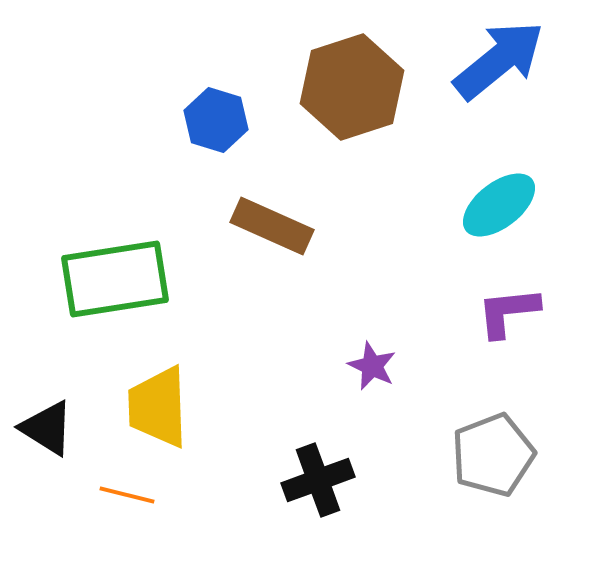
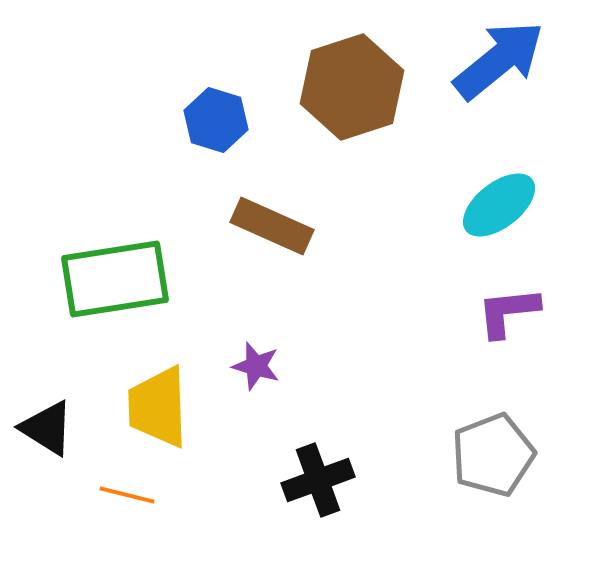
purple star: moved 116 px left; rotated 9 degrees counterclockwise
